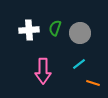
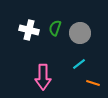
white cross: rotated 18 degrees clockwise
pink arrow: moved 6 px down
